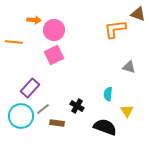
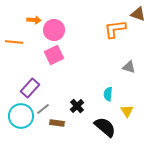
black cross: rotated 16 degrees clockwise
black semicircle: rotated 20 degrees clockwise
